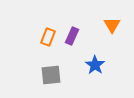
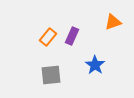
orange triangle: moved 1 px right, 3 px up; rotated 42 degrees clockwise
orange rectangle: rotated 18 degrees clockwise
